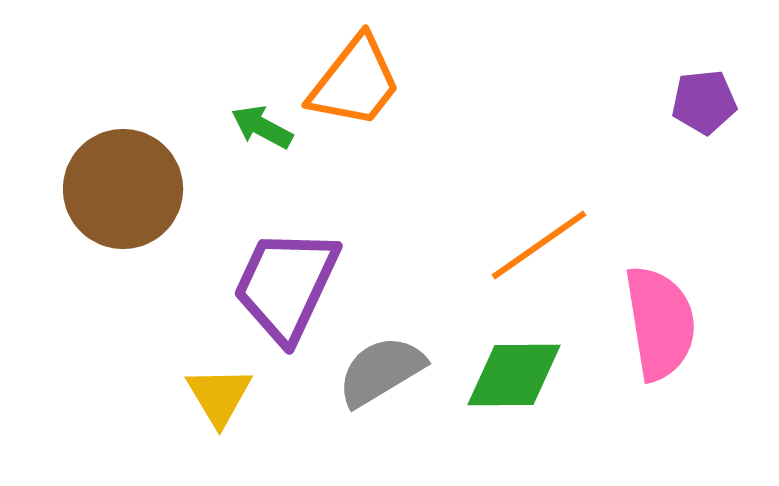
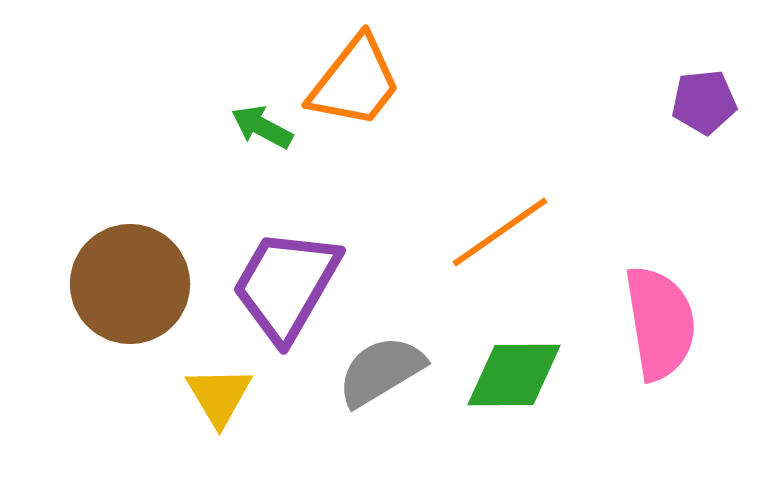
brown circle: moved 7 px right, 95 px down
orange line: moved 39 px left, 13 px up
purple trapezoid: rotated 5 degrees clockwise
